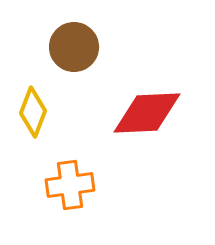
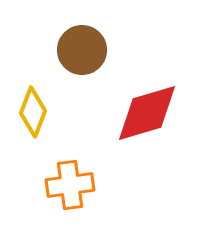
brown circle: moved 8 px right, 3 px down
red diamond: rotated 14 degrees counterclockwise
